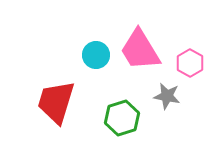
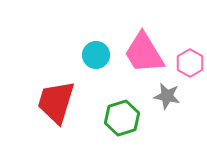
pink trapezoid: moved 4 px right, 3 px down
